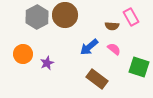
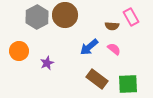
orange circle: moved 4 px left, 3 px up
green square: moved 11 px left, 17 px down; rotated 20 degrees counterclockwise
